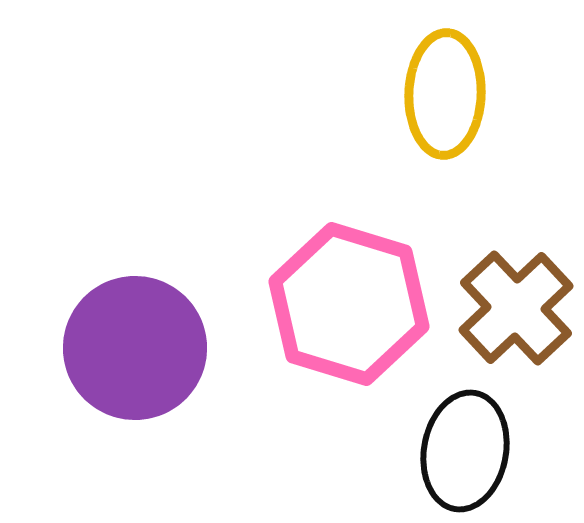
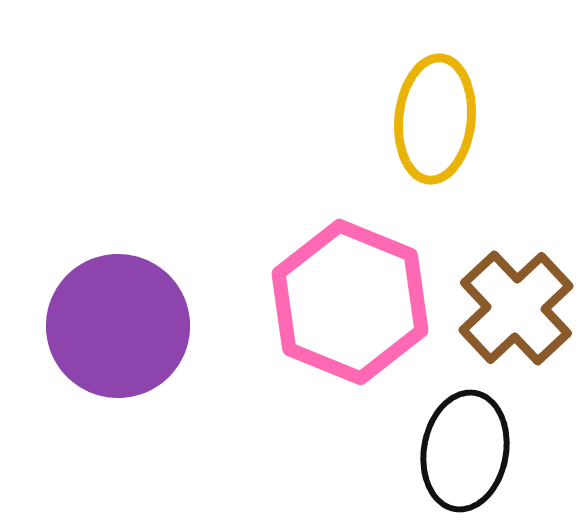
yellow ellipse: moved 10 px left, 25 px down; rotated 4 degrees clockwise
pink hexagon: moved 1 px right, 2 px up; rotated 5 degrees clockwise
purple circle: moved 17 px left, 22 px up
